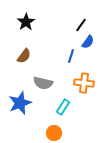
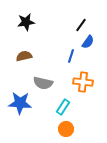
black star: rotated 24 degrees clockwise
brown semicircle: rotated 140 degrees counterclockwise
orange cross: moved 1 px left, 1 px up
blue star: rotated 25 degrees clockwise
orange circle: moved 12 px right, 4 px up
